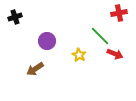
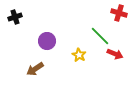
red cross: rotated 28 degrees clockwise
